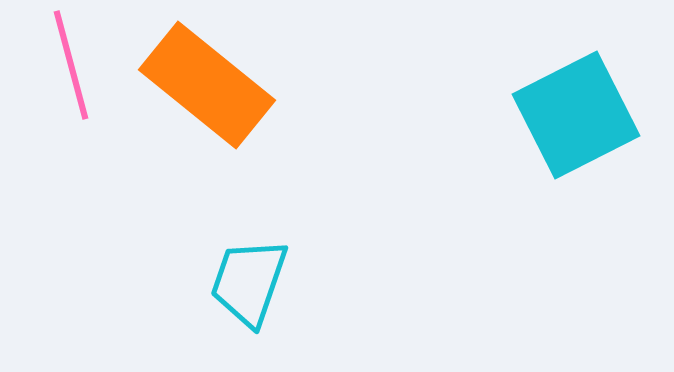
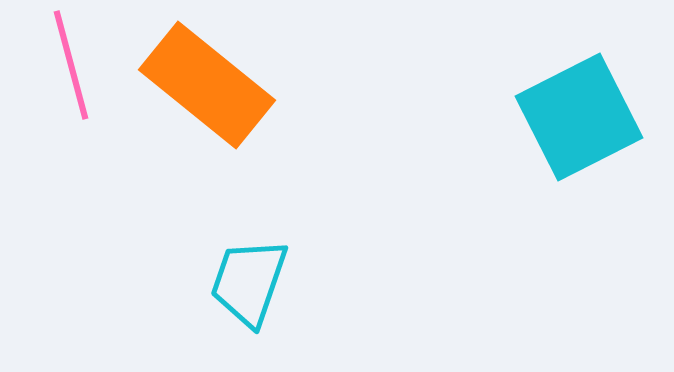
cyan square: moved 3 px right, 2 px down
